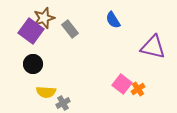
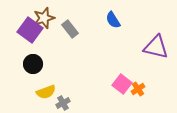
purple square: moved 1 px left, 1 px up
purple triangle: moved 3 px right
yellow semicircle: rotated 24 degrees counterclockwise
